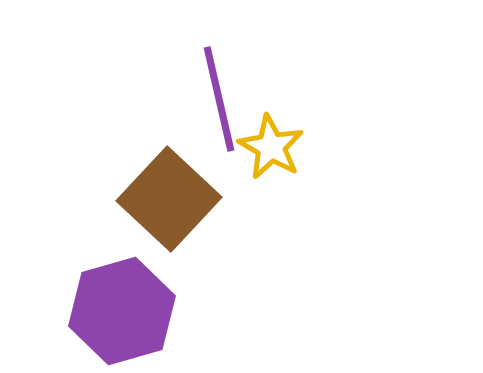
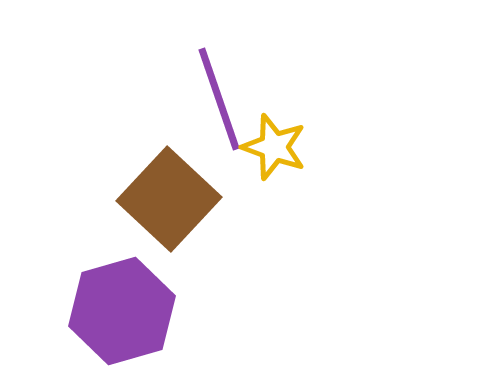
purple line: rotated 6 degrees counterclockwise
yellow star: moved 3 px right; rotated 10 degrees counterclockwise
